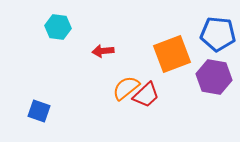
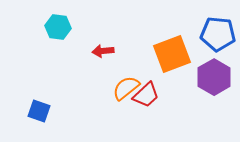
purple hexagon: rotated 20 degrees clockwise
